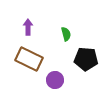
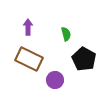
black pentagon: moved 2 px left; rotated 25 degrees clockwise
